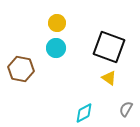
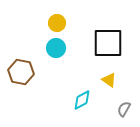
black square: moved 1 px left, 4 px up; rotated 20 degrees counterclockwise
brown hexagon: moved 3 px down
yellow triangle: moved 2 px down
gray semicircle: moved 2 px left
cyan diamond: moved 2 px left, 13 px up
